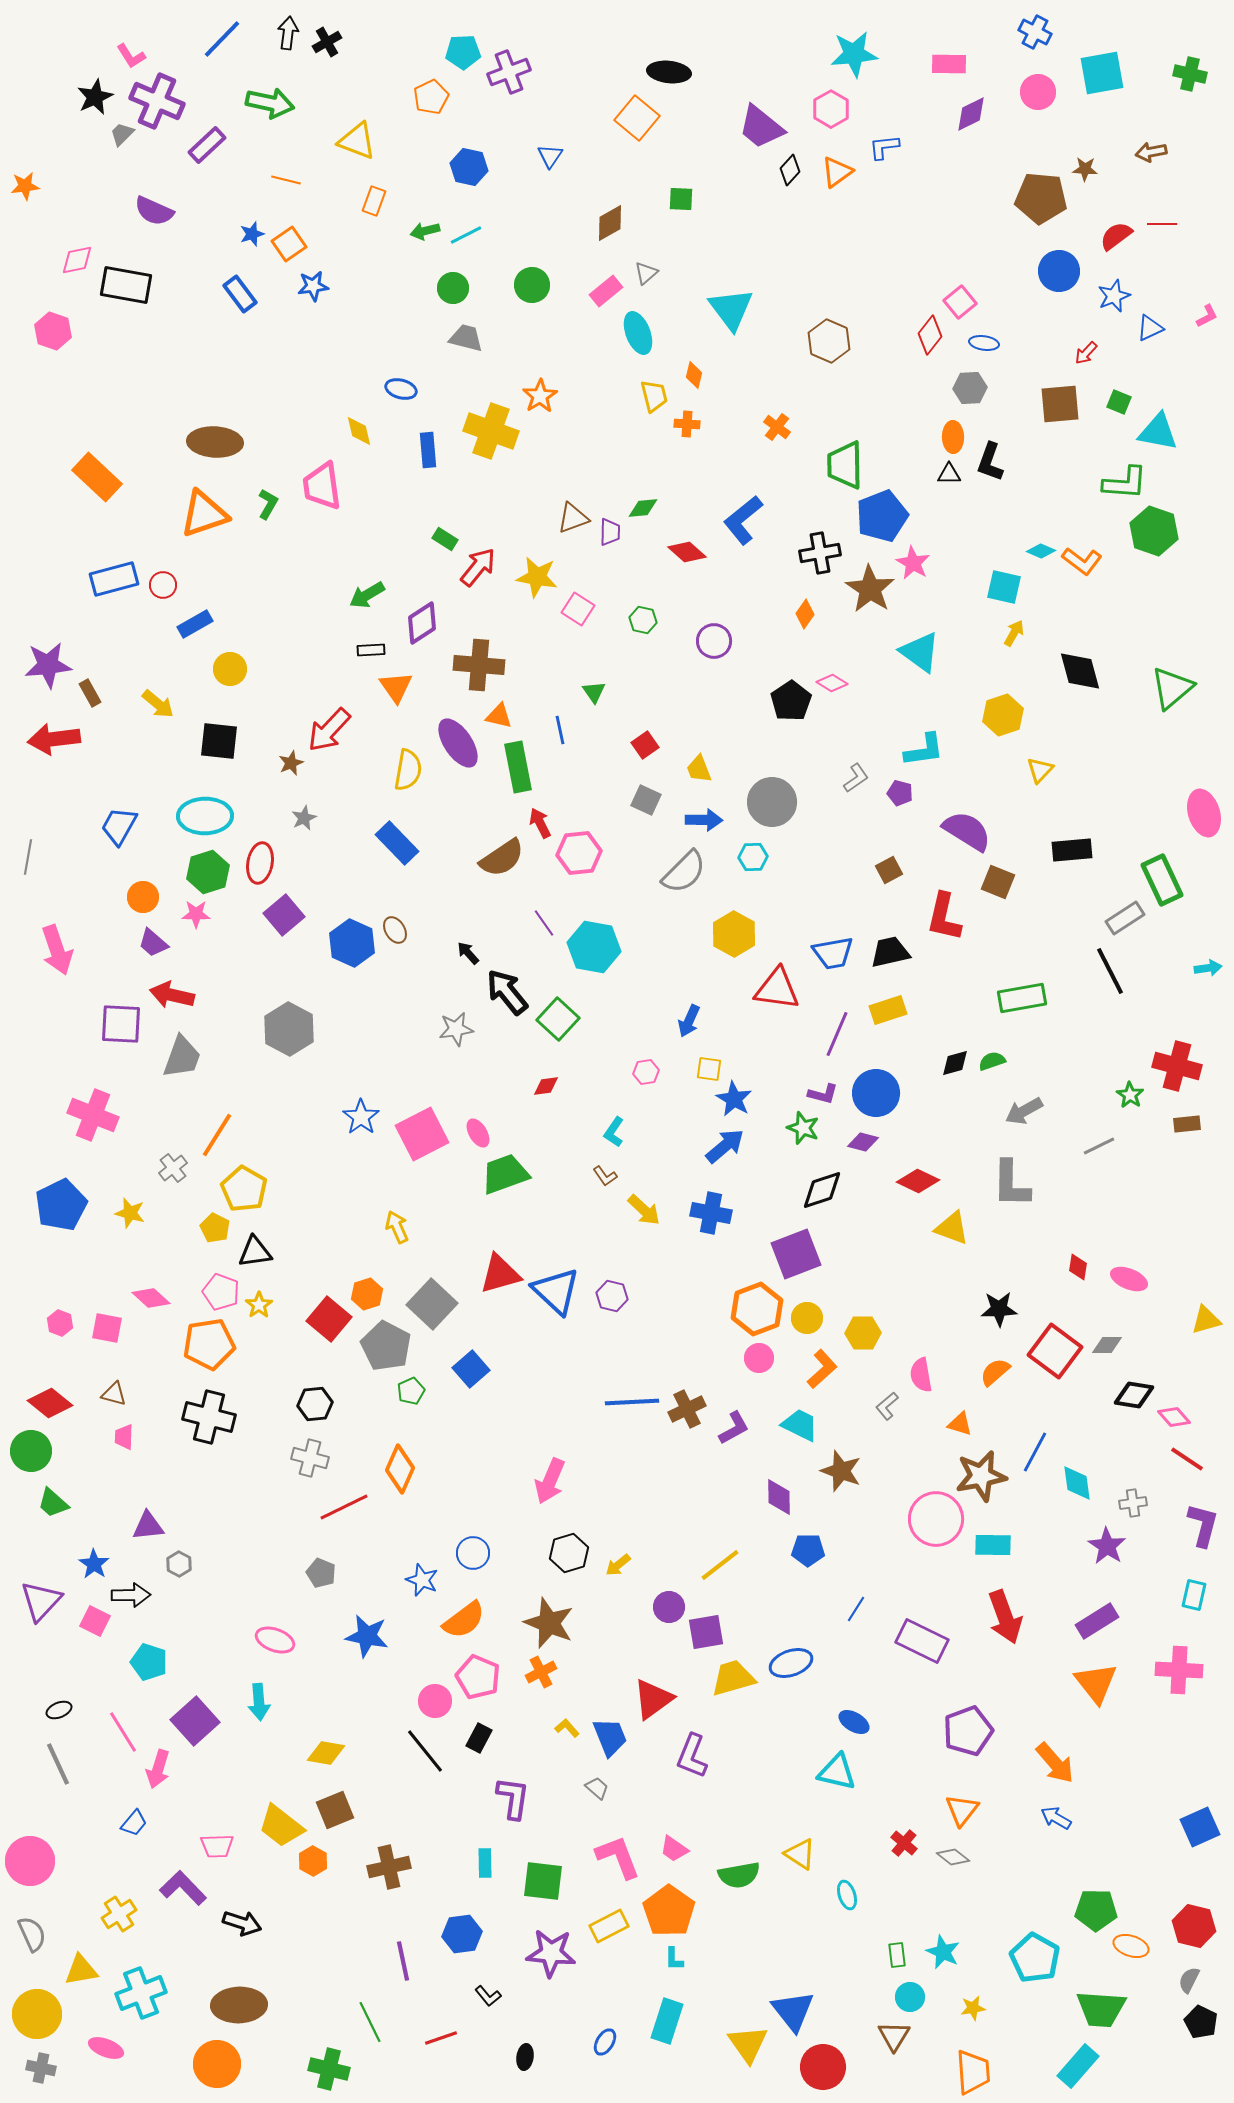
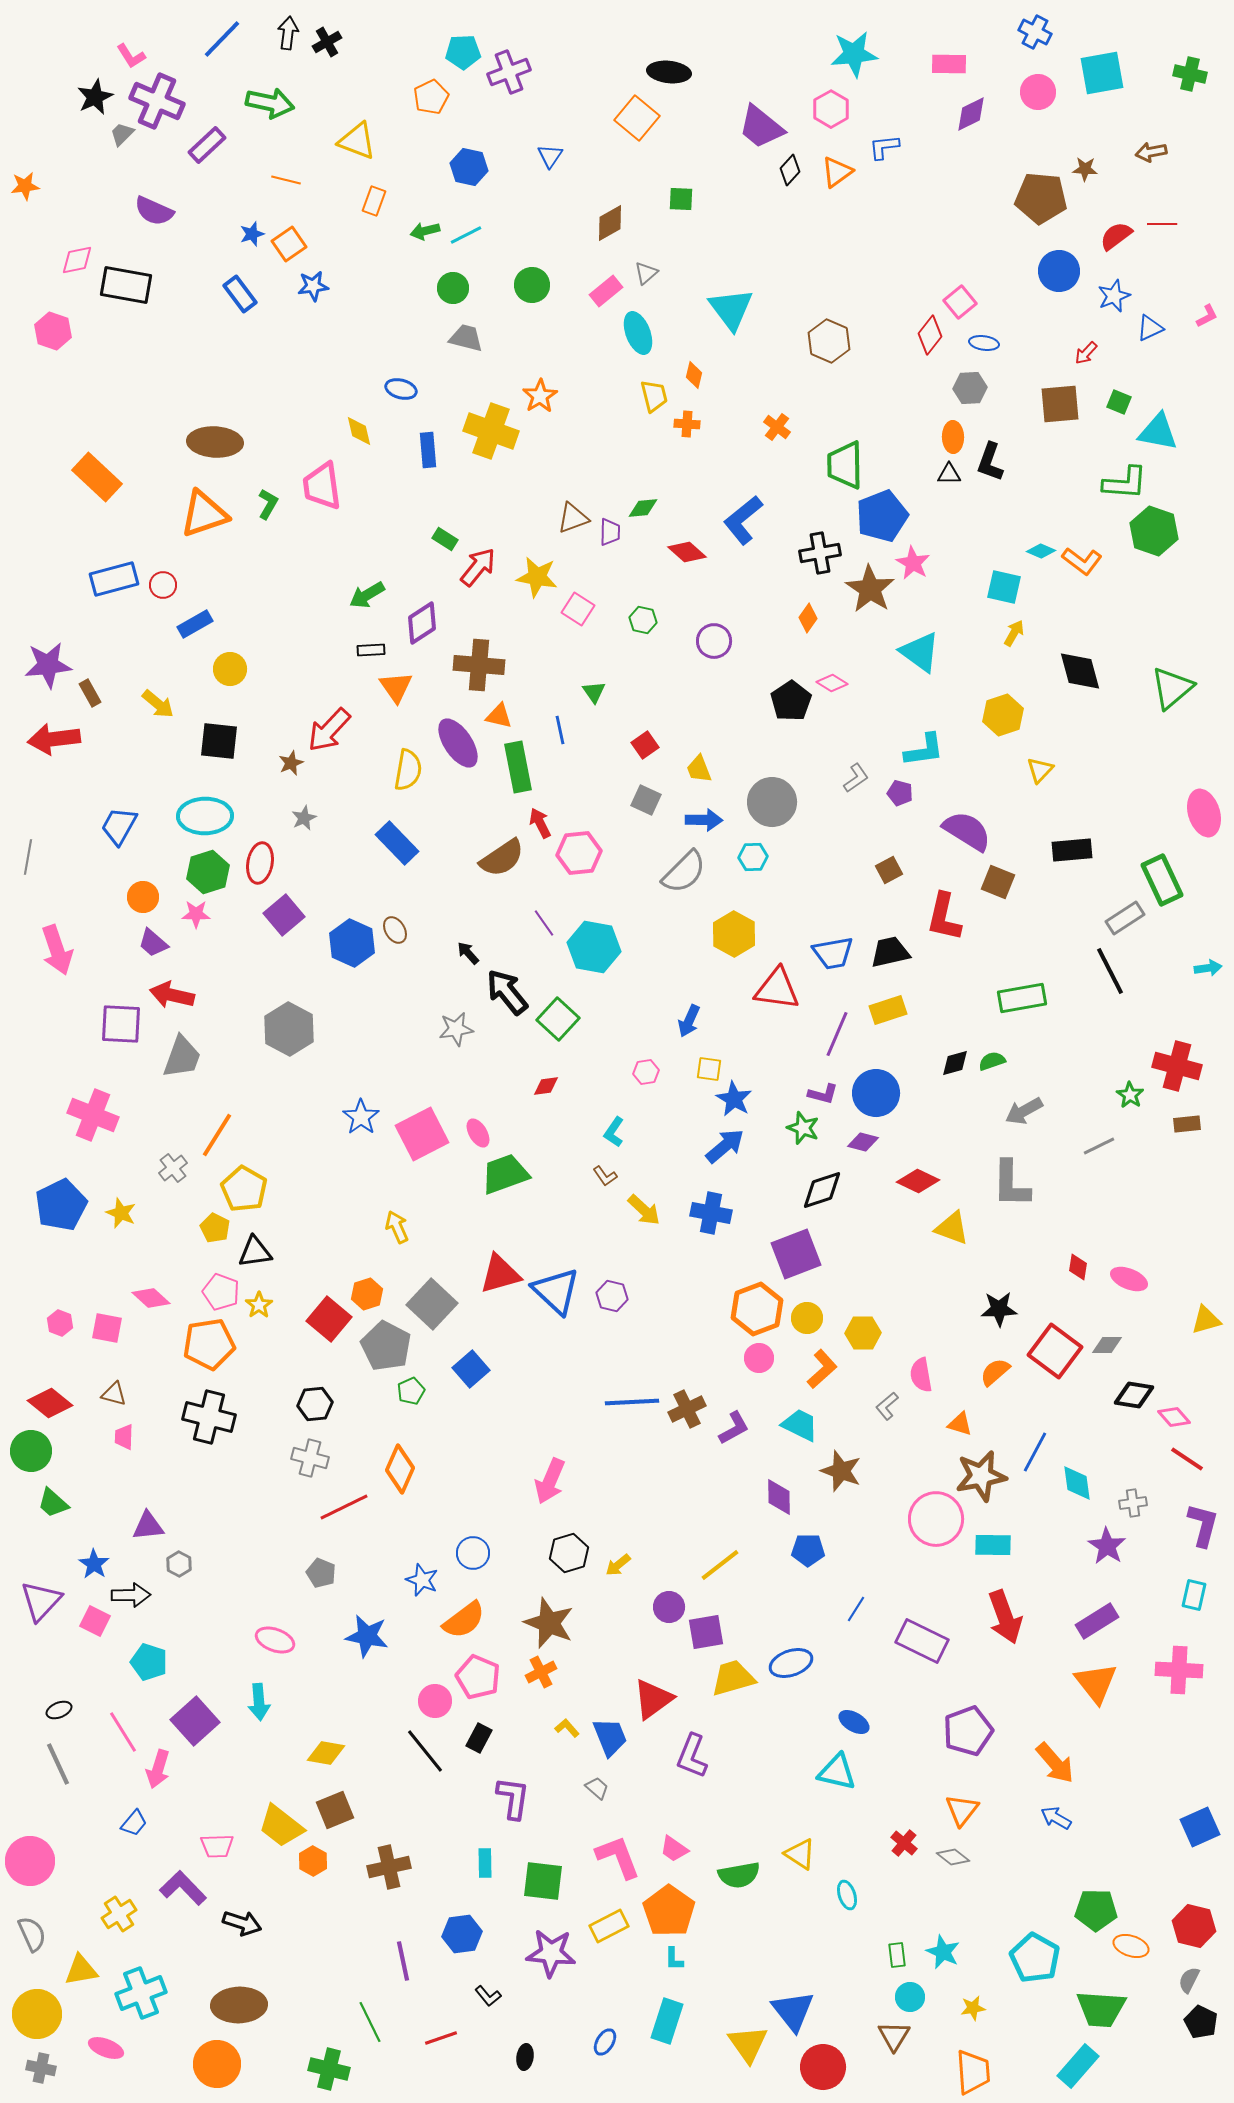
orange diamond at (805, 614): moved 3 px right, 4 px down
yellow star at (130, 1213): moved 9 px left; rotated 8 degrees clockwise
